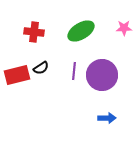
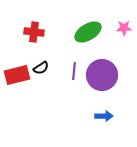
green ellipse: moved 7 px right, 1 px down
blue arrow: moved 3 px left, 2 px up
